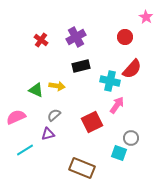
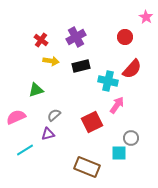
cyan cross: moved 2 px left
yellow arrow: moved 6 px left, 25 px up
green triangle: rotated 42 degrees counterclockwise
cyan square: rotated 21 degrees counterclockwise
brown rectangle: moved 5 px right, 1 px up
